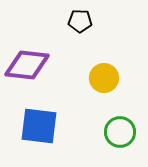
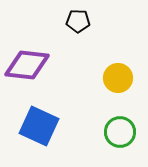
black pentagon: moved 2 px left
yellow circle: moved 14 px right
blue square: rotated 18 degrees clockwise
